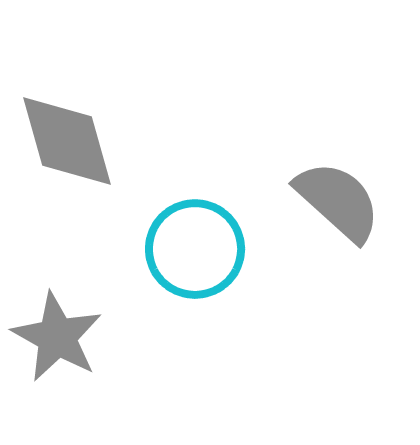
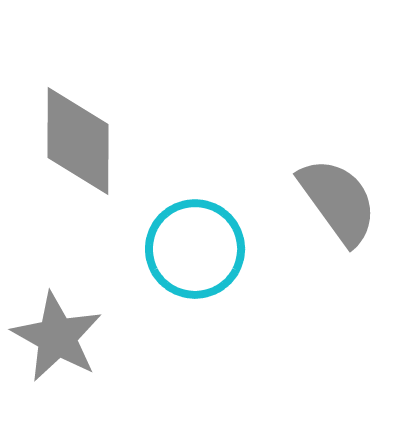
gray diamond: moved 11 px right; rotated 16 degrees clockwise
gray semicircle: rotated 12 degrees clockwise
